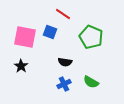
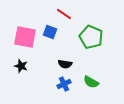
red line: moved 1 px right
black semicircle: moved 2 px down
black star: rotated 16 degrees counterclockwise
